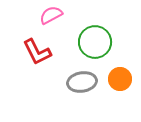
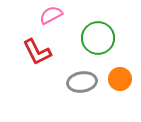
green circle: moved 3 px right, 4 px up
